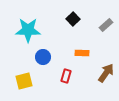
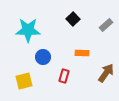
red rectangle: moved 2 px left
